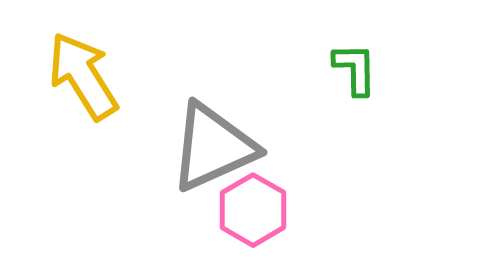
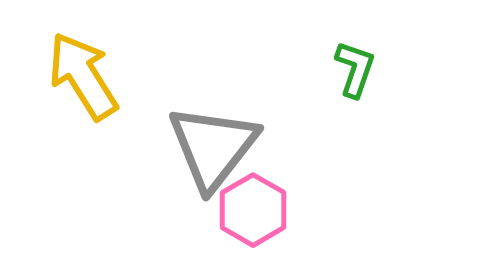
green L-shape: rotated 20 degrees clockwise
gray triangle: rotated 28 degrees counterclockwise
